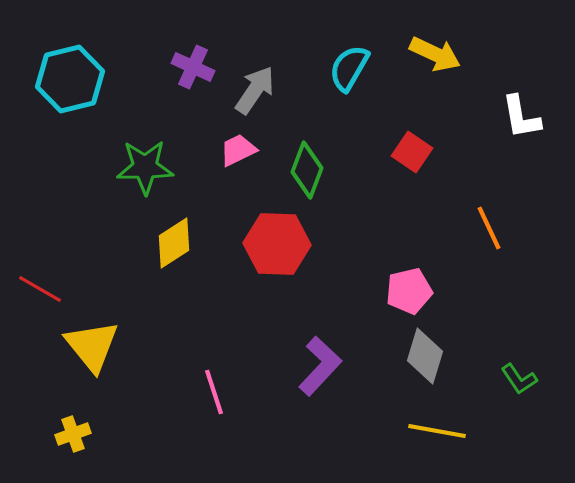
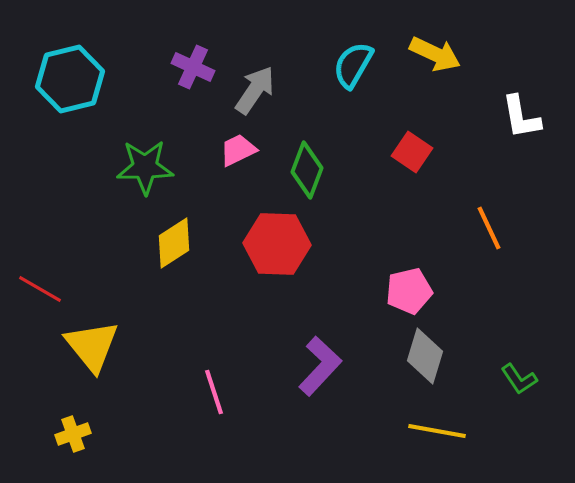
cyan semicircle: moved 4 px right, 3 px up
